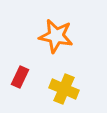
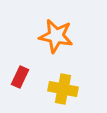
yellow cross: moved 1 px left; rotated 12 degrees counterclockwise
